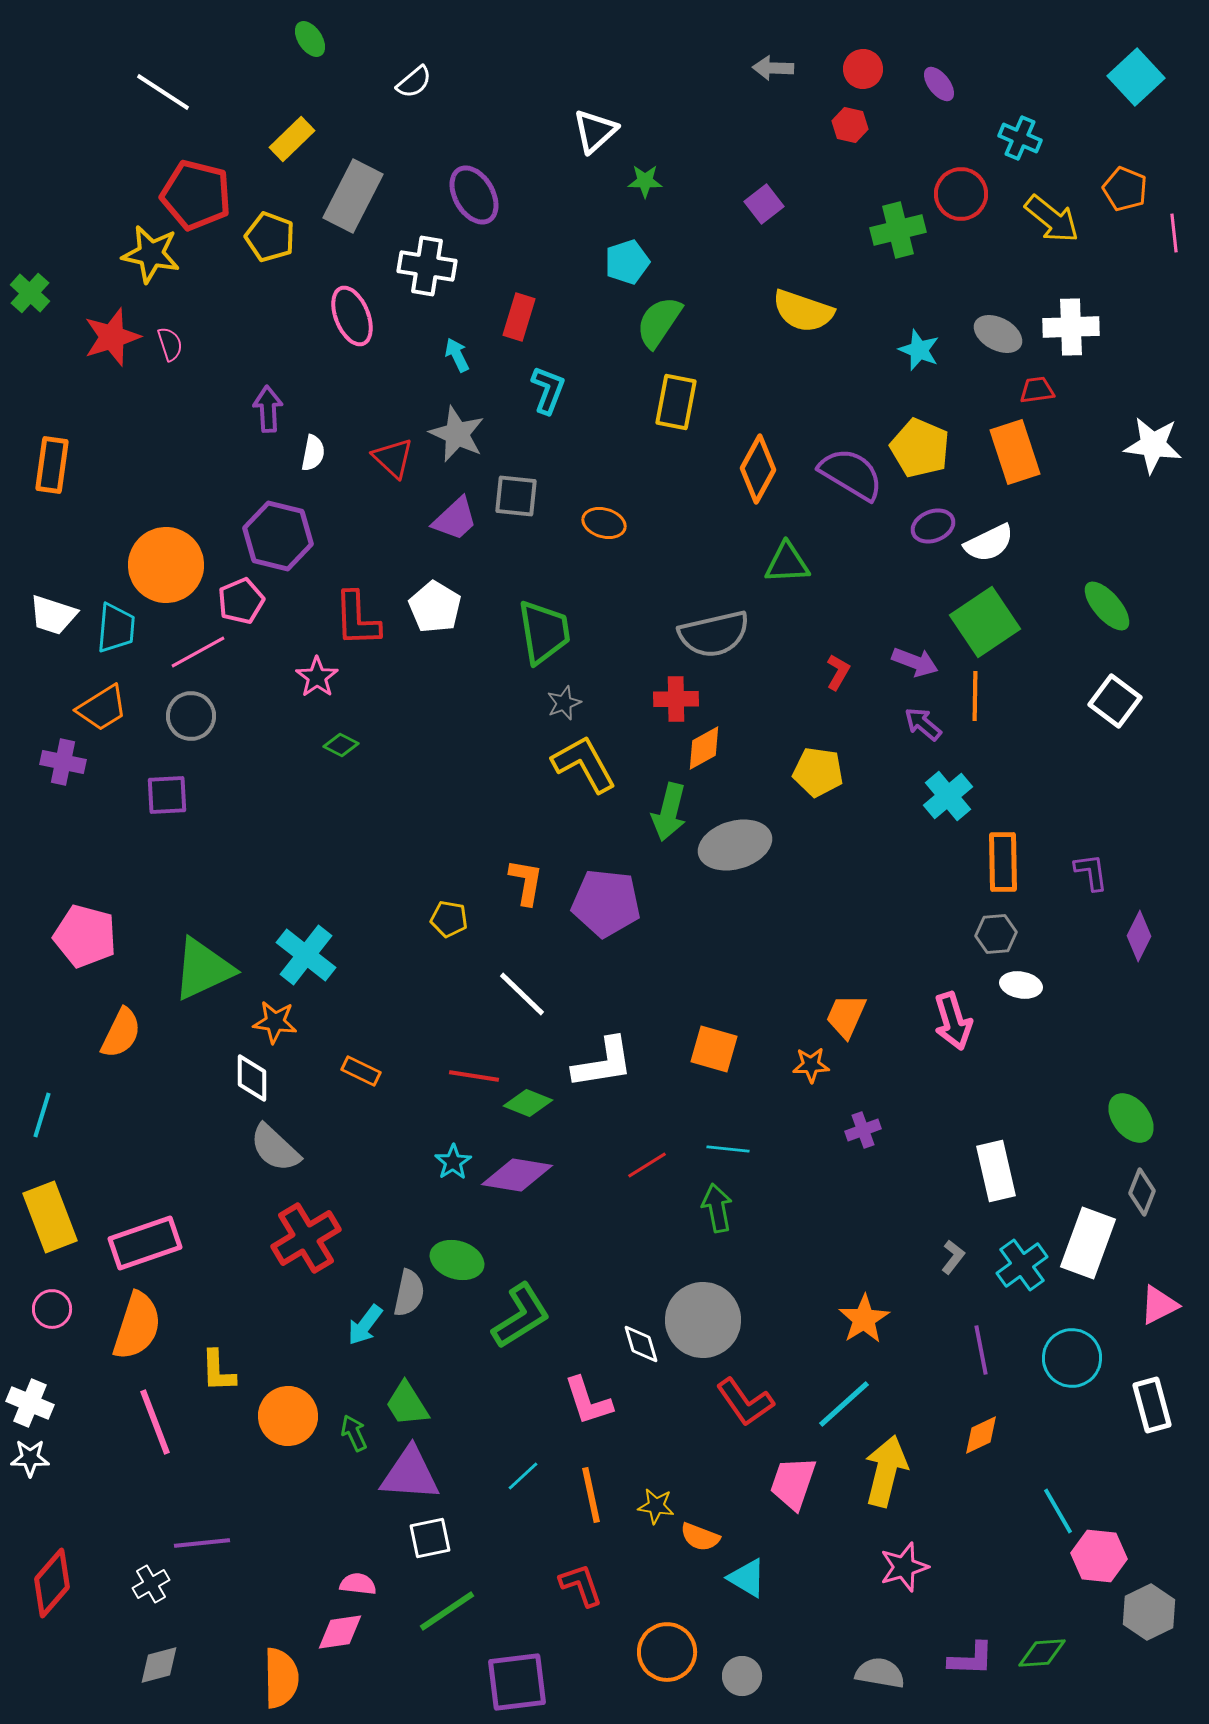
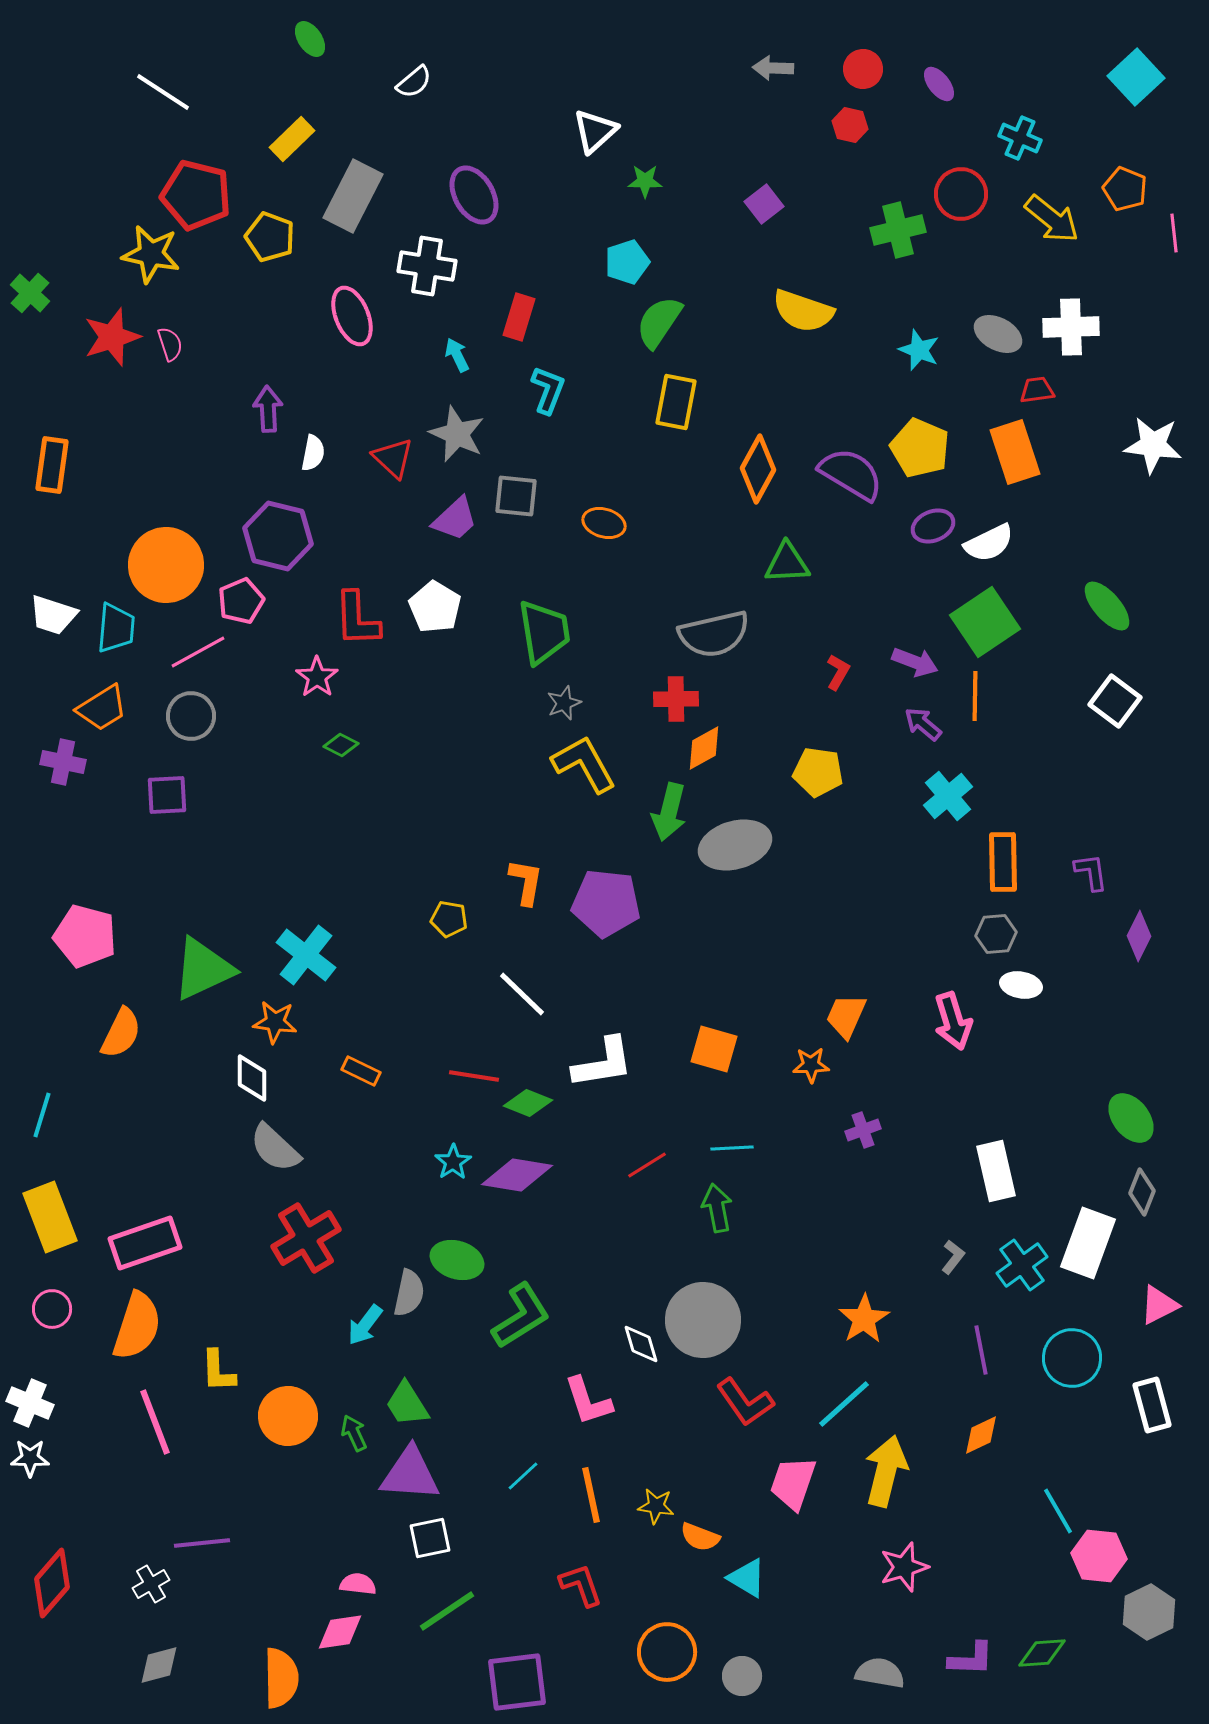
cyan line at (728, 1149): moved 4 px right, 1 px up; rotated 9 degrees counterclockwise
